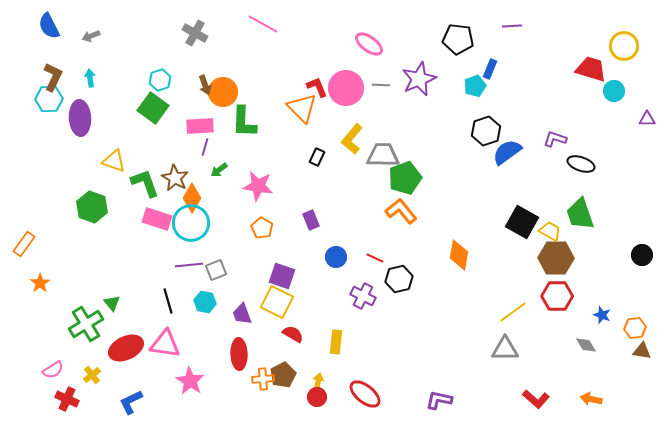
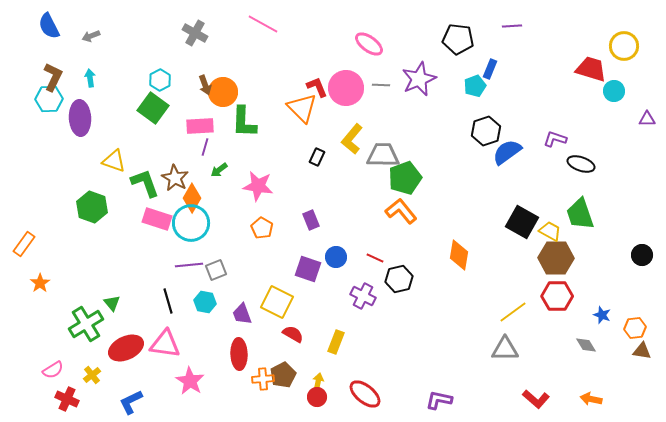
cyan hexagon at (160, 80): rotated 10 degrees counterclockwise
purple square at (282, 276): moved 26 px right, 7 px up
yellow rectangle at (336, 342): rotated 15 degrees clockwise
